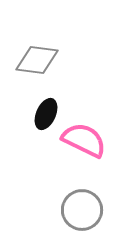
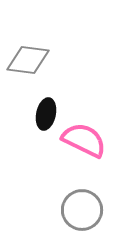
gray diamond: moved 9 px left
black ellipse: rotated 12 degrees counterclockwise
